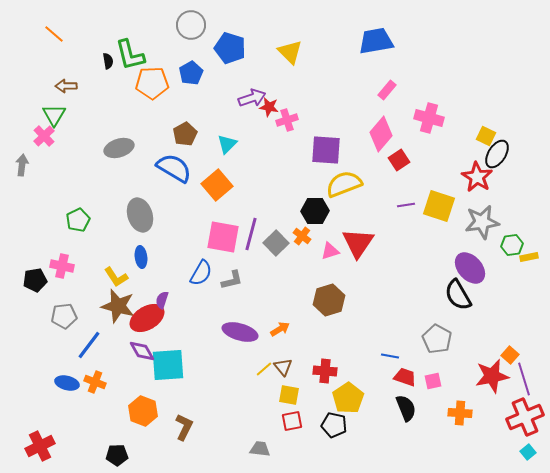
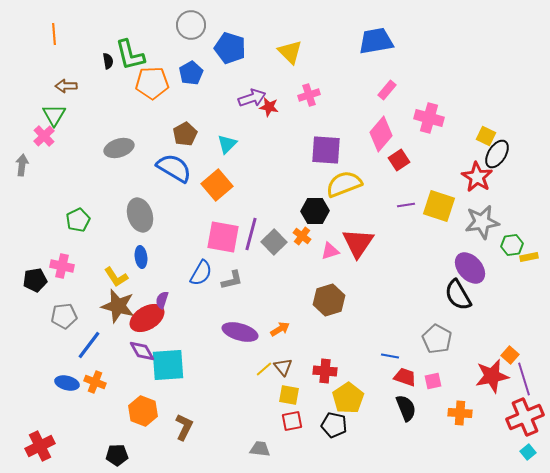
orange line at (54, 34): rotated 45 degrees clockwise
pink cross at (287, 120): moved 22 px right, 25 px up
gray square at (276, 243): moved 2 px left, 1 px up
